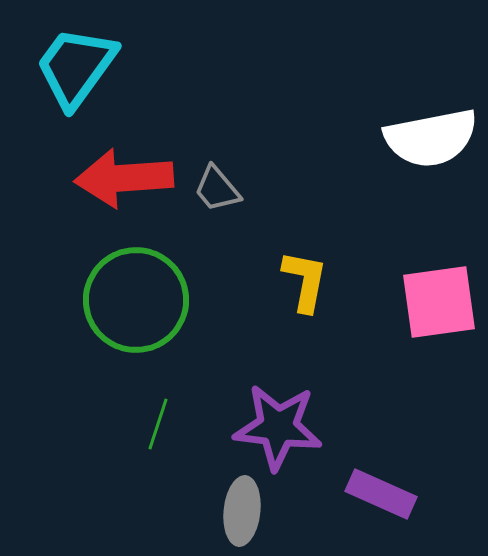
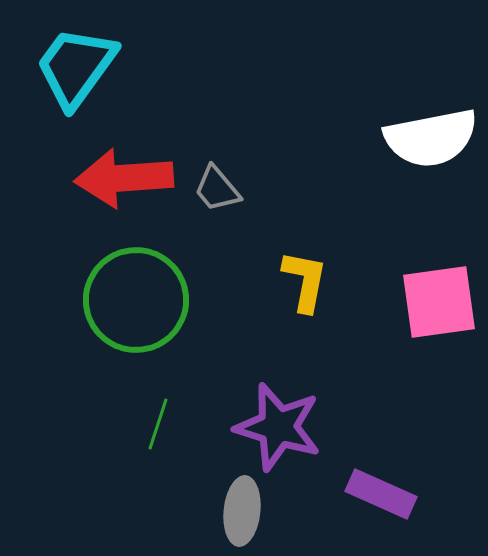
purple star: rotated 10 degrees clockwise
